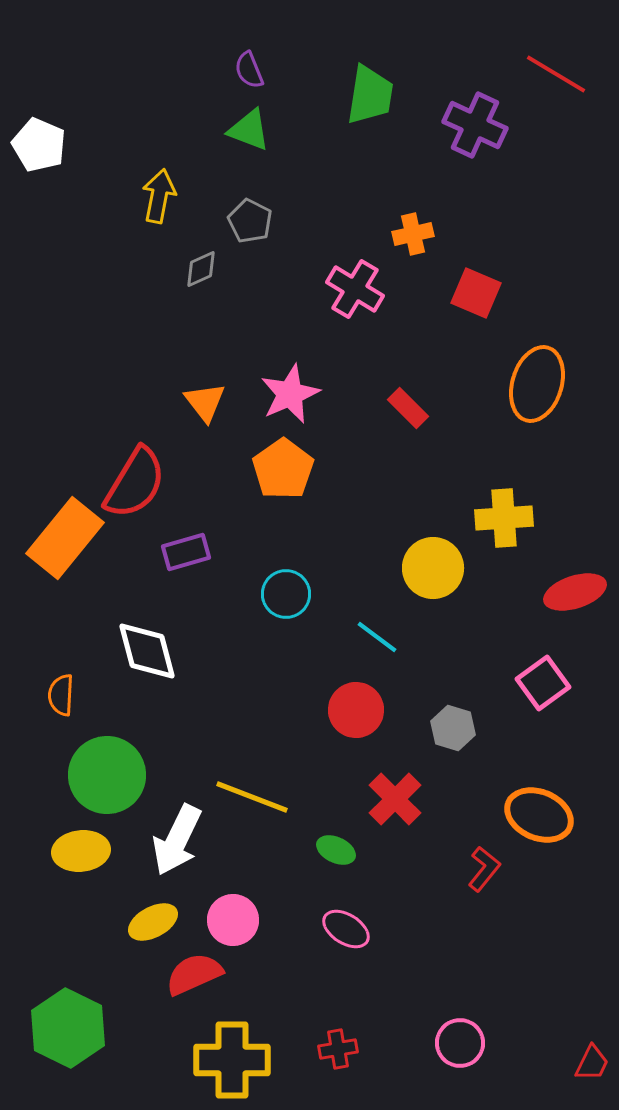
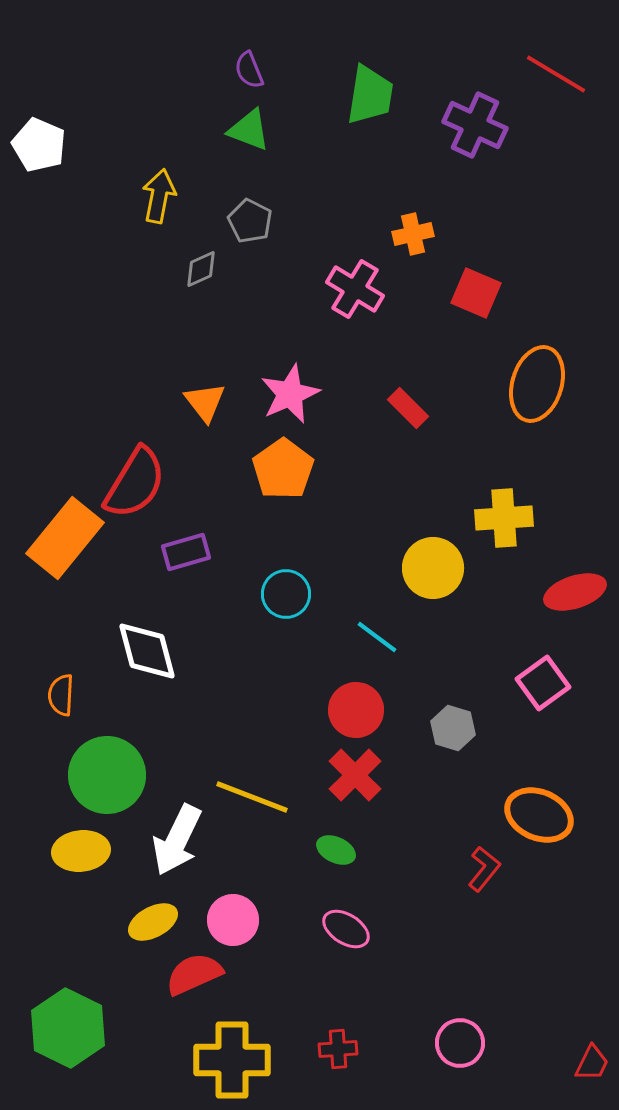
red cross at (395, 799): moved 40 px left, 24 px up
red cross at (338, 1049): rotated 6 degrees clockwise
